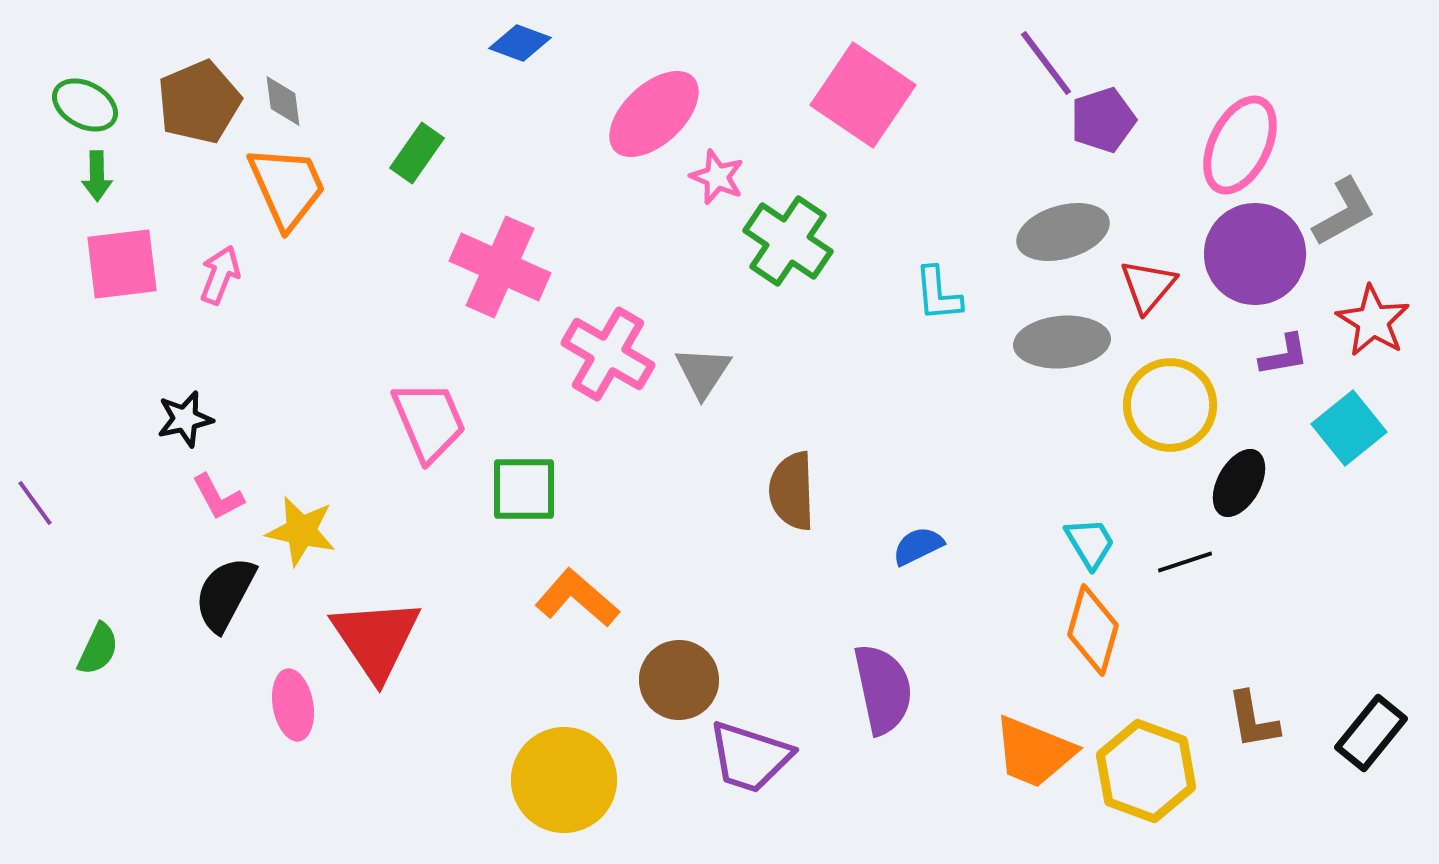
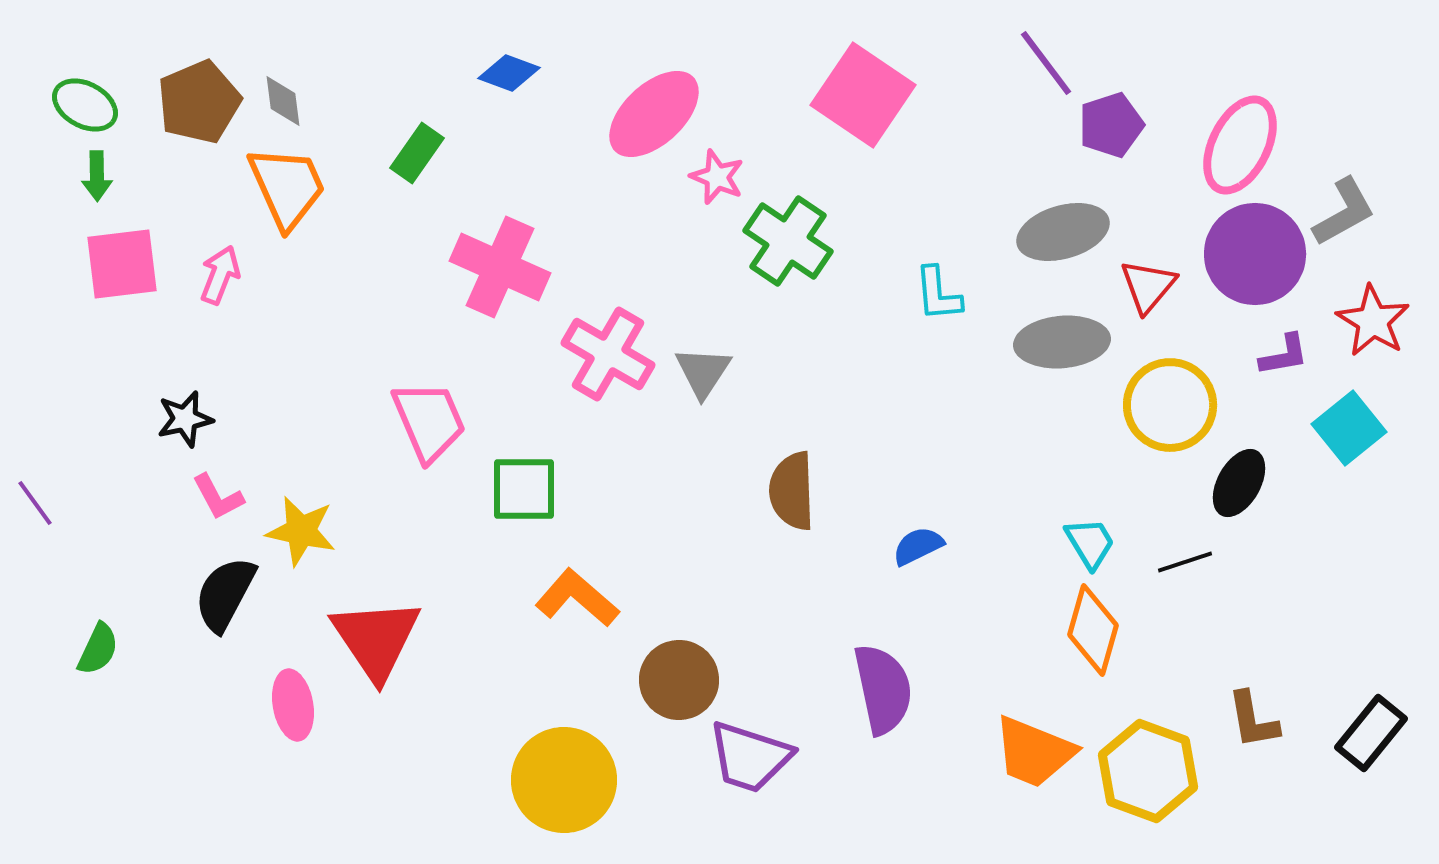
blue diamond at (520, 43): moved 11 px left, 30 px down
purple pentagon at (1103, 120): moved 8 px right, 5 px down
yellow hexagon at (1146, 771): moved 2 px right
